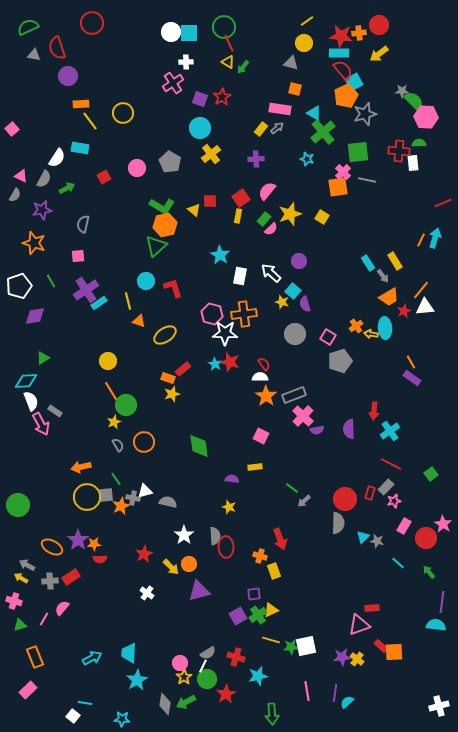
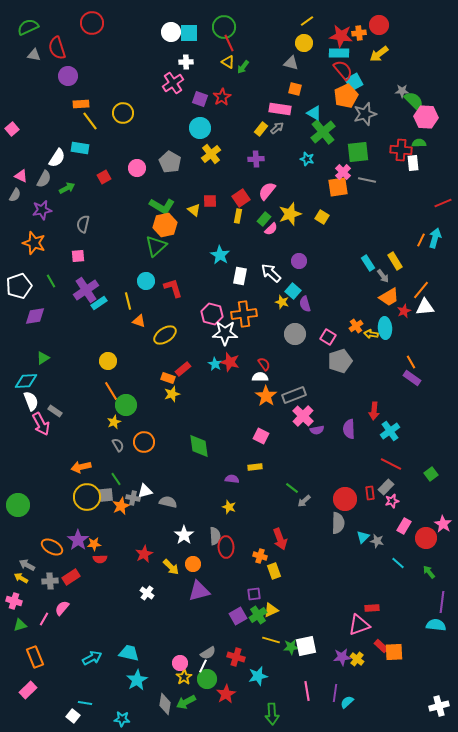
red cross at (399, 151): moved 2 px right, 1 px up
red rectangle at (370, 493): rotated 24 degrees counterclockwise
pink star at (394, 501): moved 2 px left
orange circle at (189, 564): moved 4 px right
cyan trapezoid at (129, 653): rotated 100 degrees clockwise
